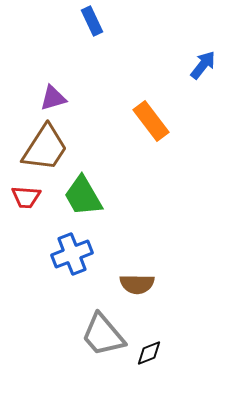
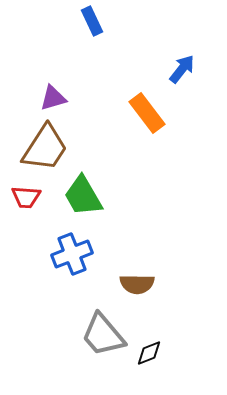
blue arrow: moved 21 px left, 4 px down
orange rectangle: moved 4 px left, 8 px up
